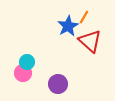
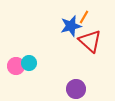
blue star: moved 3 px right; rotated 15 degrees clockwise
cyan circle: moved 2 px right, 1 px down
pink circle: moved 7 px left, 7 px up
purple circle: moved 18 px right, 5 px down
